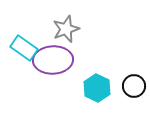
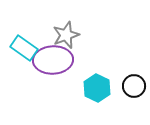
gray star: moved 6 px down
